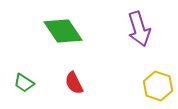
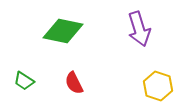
green diamond: rotated 45 degrees counterclockwise
green trapezoid: moved 2 px up
